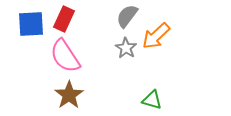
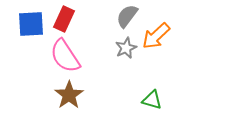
gray star: rotated 15 degrees clockwise
